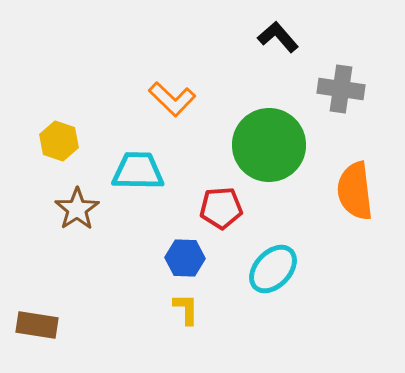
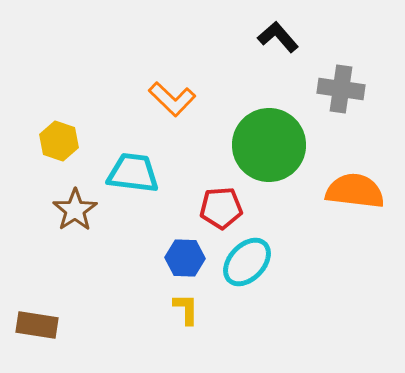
cyan trapezoid: moved 5 px left, 2 px down; rotated 6 degrees clockwise
orange semicircle: rotated 104 degrees clockwise
brown star: moved 2 px left, 1 px down
cyan ellipse: moved 26 px left, 7 px up
